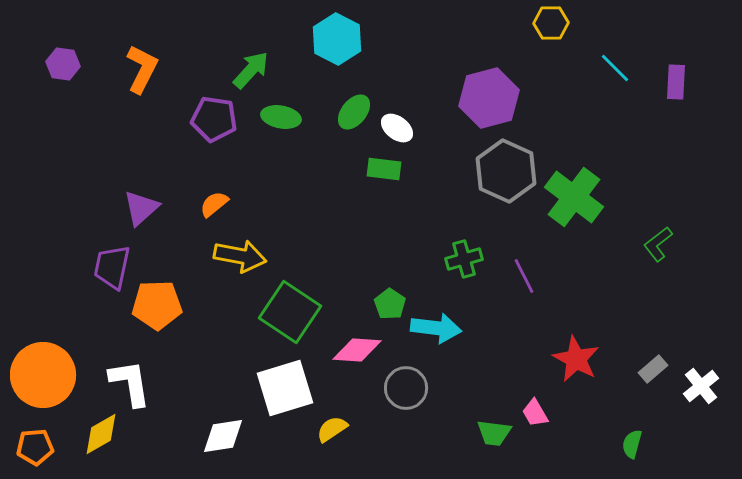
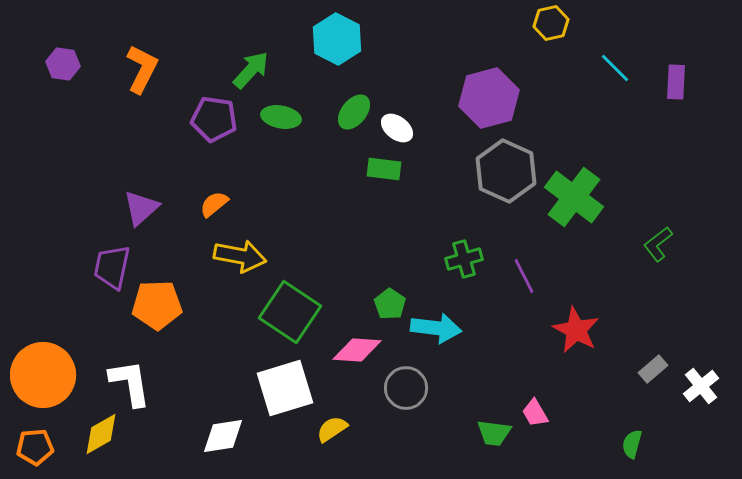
yellow hexagon at (551, 23): rotated 12 degrees counterclockwise
red star at (576, 359): moved 29 px up
